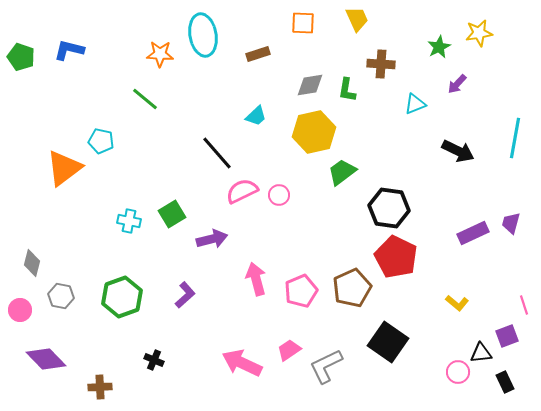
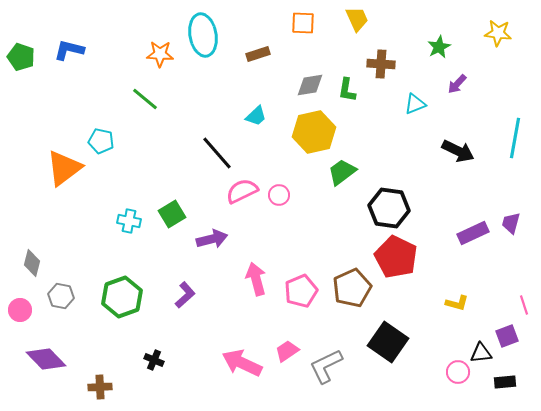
yellow star at (479, 33): moved 19 px right; rotated 16 degrees clockwise
yellow L-shape at (457, 303): rotated 25 degrees counterclockwise
pink trapezoid at (289, 350): moved 2 px left, 1 px down
black rectangle at (505, 382): rotated 70 degrees counterclockwise
